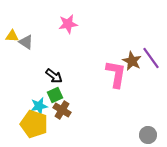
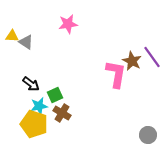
purple line: moved 1 px right, 1 px up
black arrow: moved 23 px left, 8 px down
brown cross: moved 3 px down
